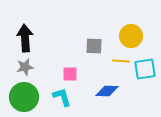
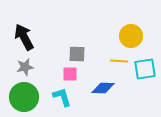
black arrow: moved 1 px left, 1 px up; rotated 24 degrees counterclockwise
gray square: moved 17 px left, 8 px down
yellow line: moved 2 px left
blue diamond: moved 4 px left, 3 px up
